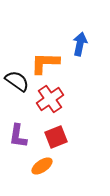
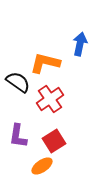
orange L-shape: rotated 12 degrees clockwise
black semicircle: moved 1 px right, 1 px down
red square: moved 2 px left, 4 px down; rotated 10 degrees counterclockwise
